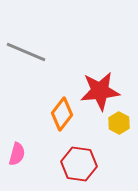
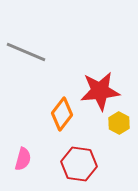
pink semicircle: moved 6 px right, 5 px down
